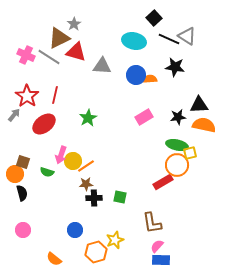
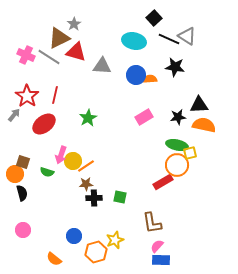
blue circle at (75, 230): moved 1 px left, 6 px down
